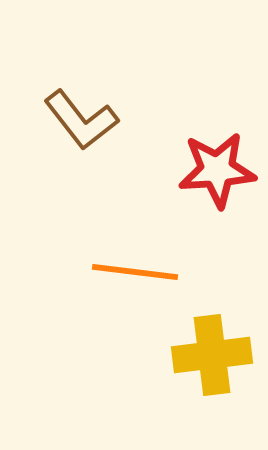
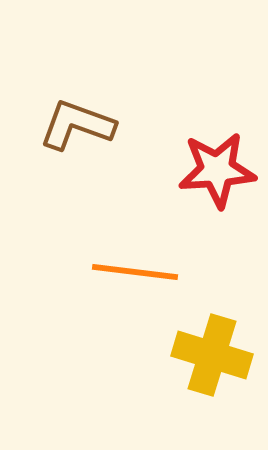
brown L-shape: moved 4 px left, 5 px down; rotated 148 degrees clockwise
yellow cross: rotated 24 degrees clockwise
